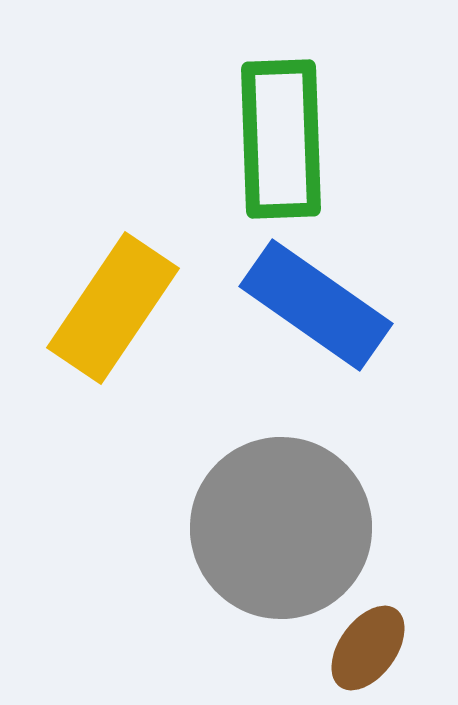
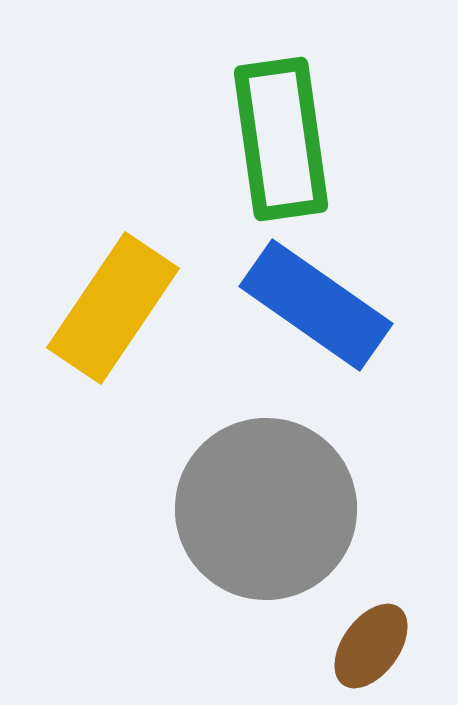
green rectangle: rotated 6 degrees counterclockwise
gray circle: moved 15 px left, 19 px up
brown ellipse: moved 3 px right, 2 px up
